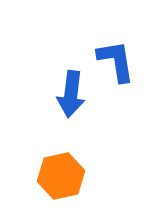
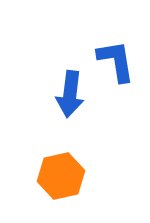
blue arrow: moved 1 px left
